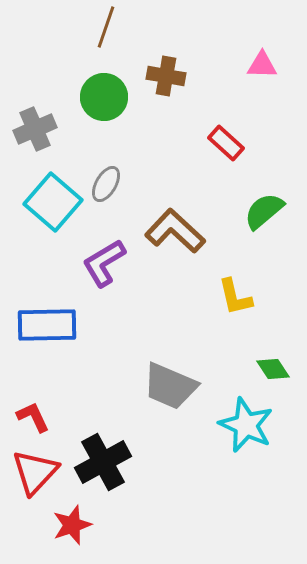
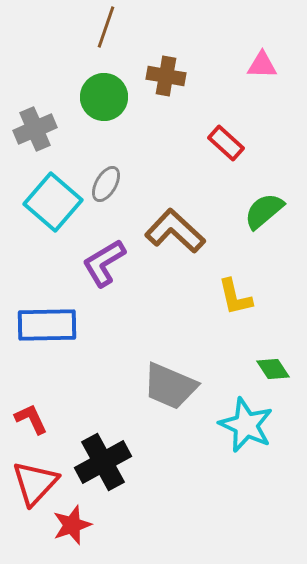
red L-shape: moved 2 px left, 2 px down
red triangle: moved 11 px down
